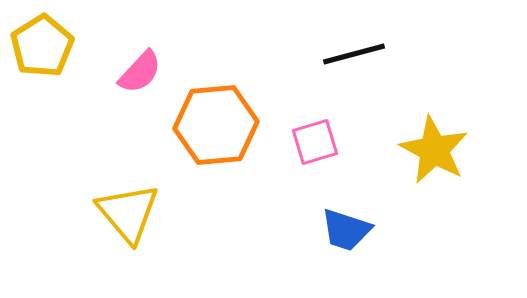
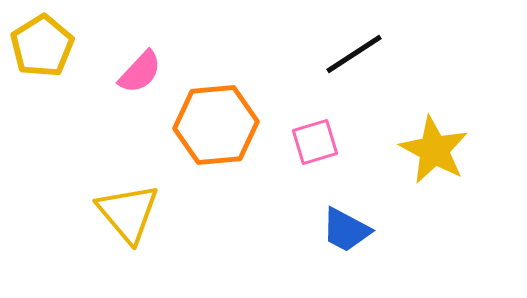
black line: rotated 18 degrees counterclockwise
blue trapezoid: rotated 10 degrees clockwise
